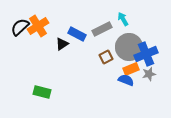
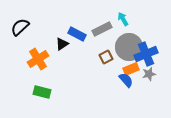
orange cross: moved 33 px down
blue semicircle: rotated 28 degrees clockwise
